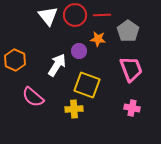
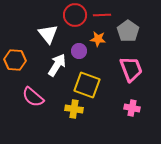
white triangle: moved 18 px down
orange hexagon: rotated 20 degrees counterclockwise
yellow cross: rotated 12 degrees clockwise
